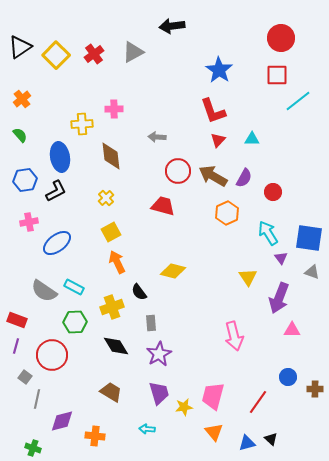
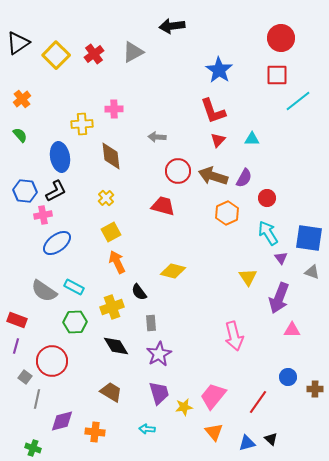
black triangle at (20, 47): moved 2 px left, 4 px up
brown arrow at (213, 176): rotated 12 degrees counterclockwise
blue hexagon at (25, 180): moved 11 px down; rotated 15 degrees clockwise
red circle at (273, 192): moved 6 px left, 6 px down
pink cross at (29, 222): moved 14 px right, 7 px up
red circle at (52, 355): moved 6 px down
pink trapezoid at (213, 396): rotated 24 degrees clockwise
orange cross at (95, 436): moved 4 px up
